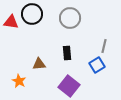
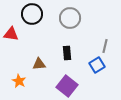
red triangle: moved 12 px down
gray line: moved 1 px right
purple square: moved 2 px left
